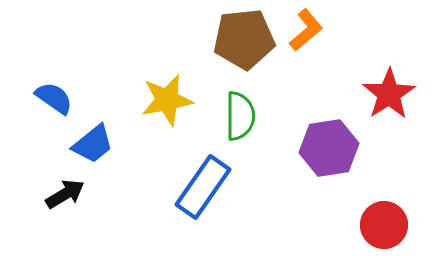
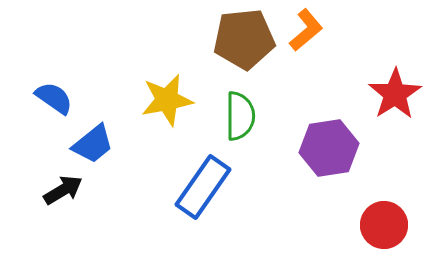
red star: moved 6 px right
black arrow: moved 2 px left, 4 px up
